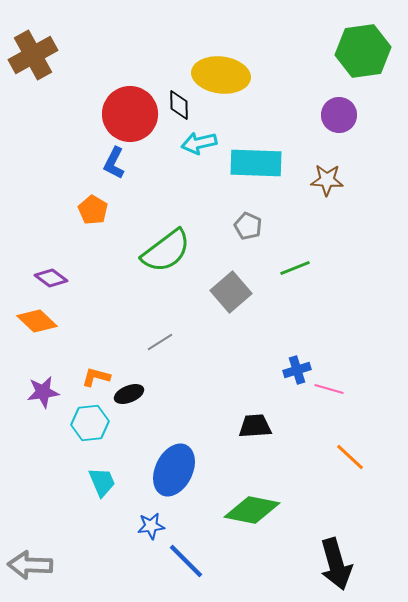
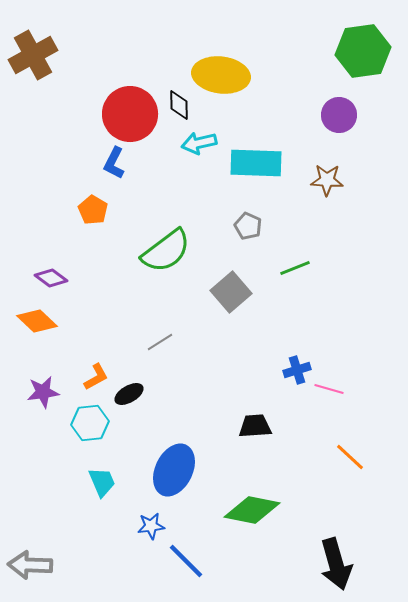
orange L-shape: rotated 136 degrees clockwise
black ellipse: rotated 8 degrees counterclockwise
